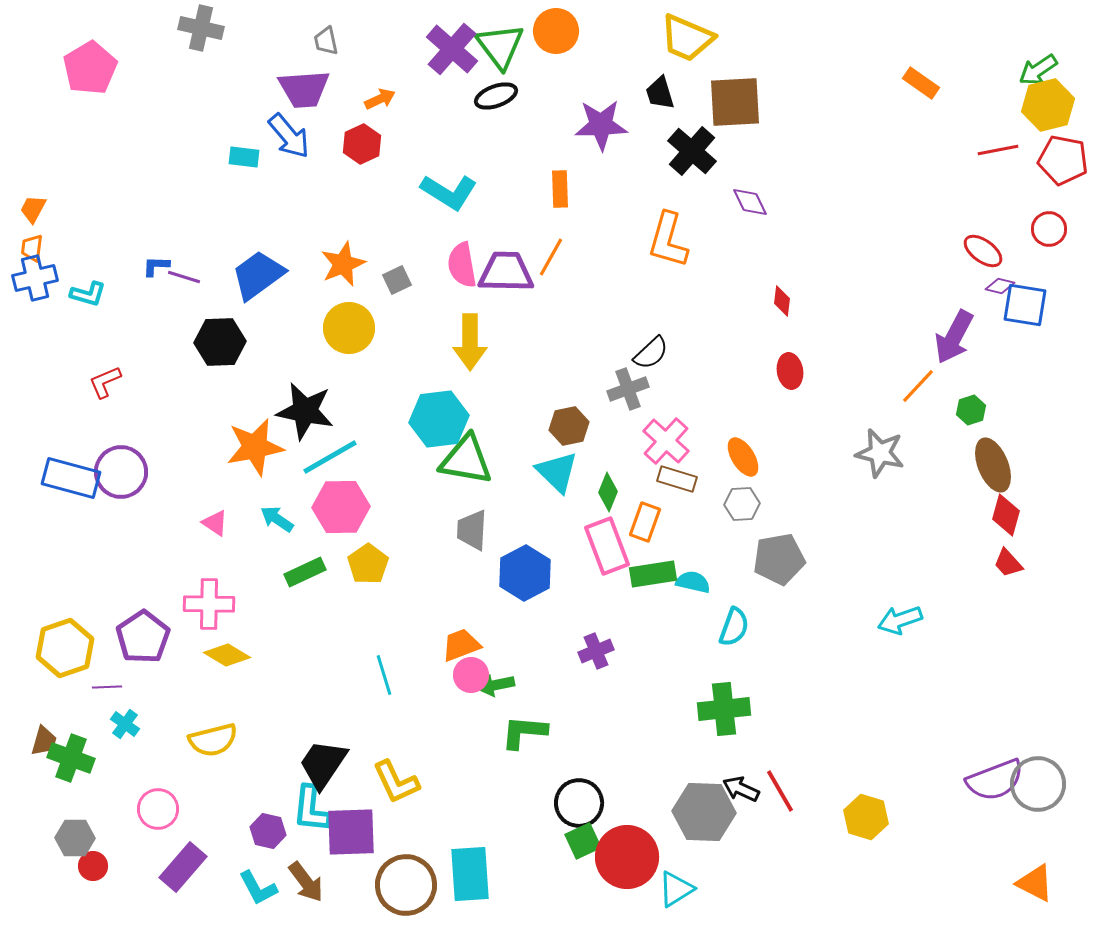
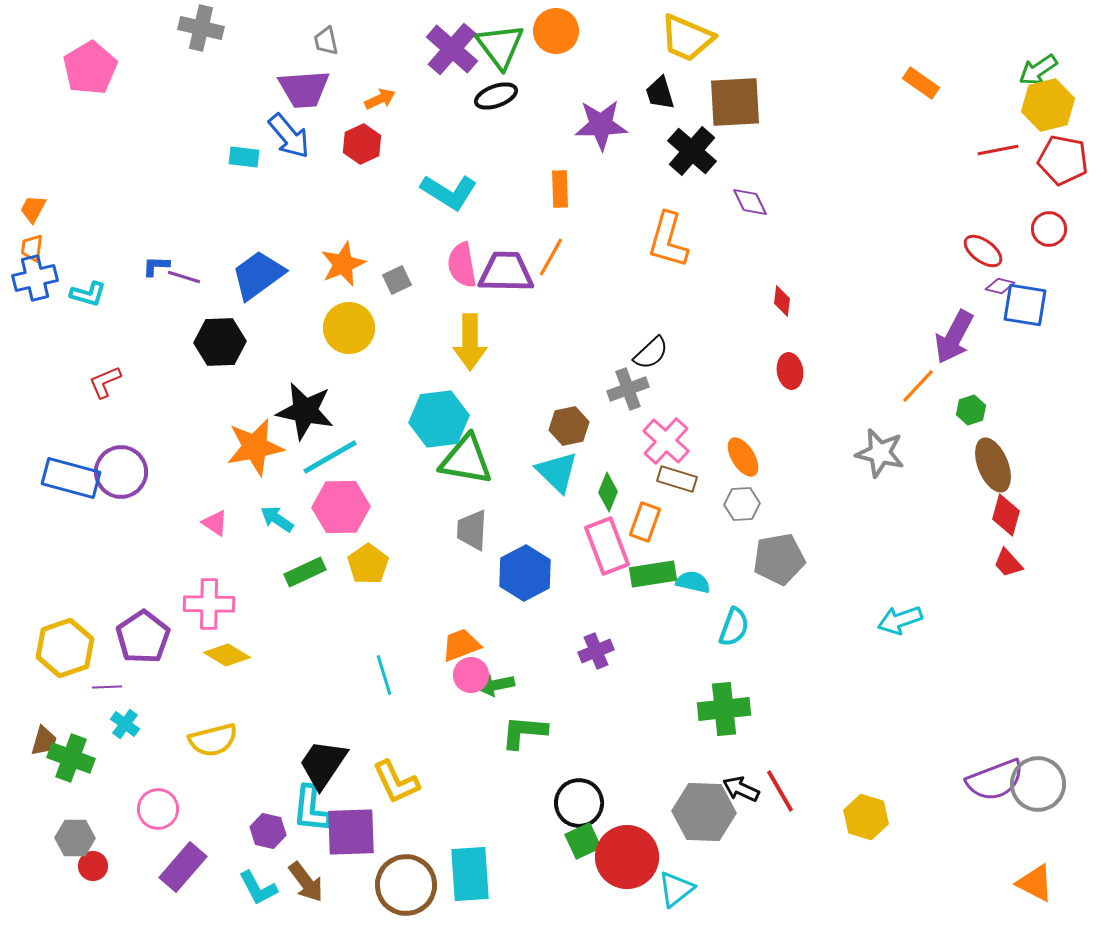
cyan triangle at (676, 889): rotated 6 degrees counterclockwise
